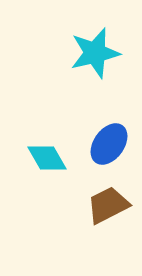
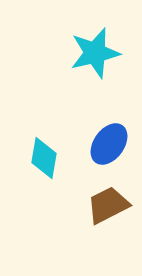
cyan diamond: moved 3 px left; rotated 39 degrees clockwise
